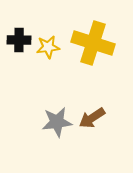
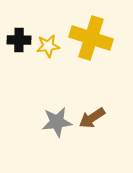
yellow cross: moved 2 px left, 5 px up
yellow star: moved 1 px up
